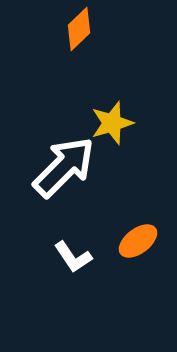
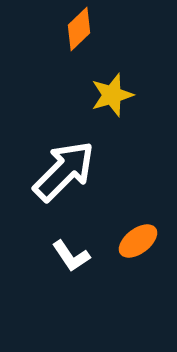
yellow star: moved 28 px up
white arrow: moved 4 px down
white L-shape: moved 2 px left, 1 px up
